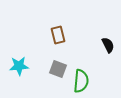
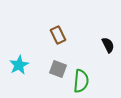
brown rectangle: rotated 12 degrees counterclockwise
cyan star: moved 1 px up; rotated 24 degrees counterclockwise
